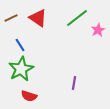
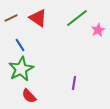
red semicircle: rotated 28 degrees clockwise
